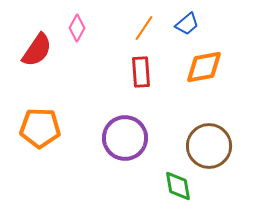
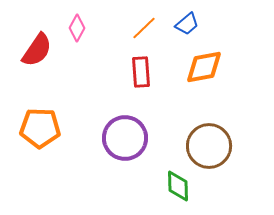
orange line: rotated 12 degrees clockwise
green diamond: rotated 8 degrees clockwise
